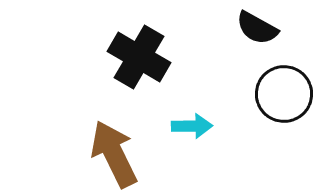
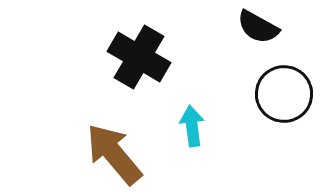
black semicircle: moved 1 px right, 1 px up
cyan arrow: rotated 96 degrees counterclockwise
brown arrow: rotated 14 degrees counterclockwise
